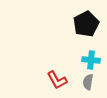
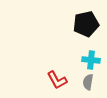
black pentagon: rotated 15 degrees clockwise
